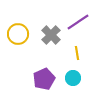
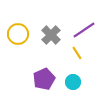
purple line: moved 6 px right, 8 px down
yellow line: rotated 24 degrees counterclockwise
cyan circle: moved 4 px down
